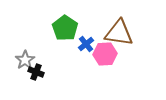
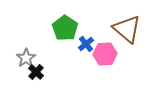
brown triangle: moved 8 px right, 4 px up; rotated 32 degrees clockwise
gray star: moved 1 px right, 2 px up
black cross: rotated 21 degrees clockwise
